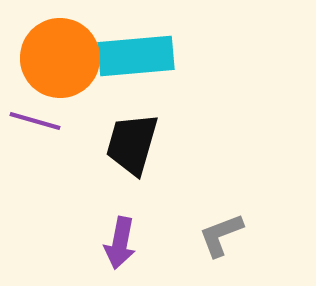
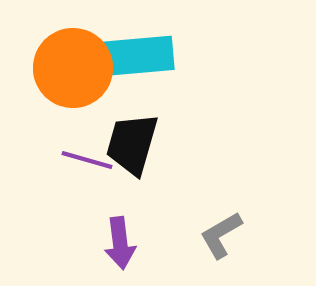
orange circle: moved 13 px right, 10 px down
purple line: moved 52 px right, 39 px down
gray L-shape: rotated 9 degrees counterclockwise
purple arrow: rotated 18 degrees counterclockwise
